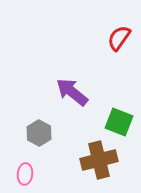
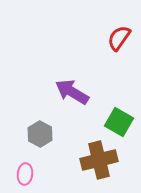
purple arrow: rotated 8 degrees counterclockwise
green square: rotated 8 degrees clockwise
gray hexagon: moved 1 px right, 1 px down
